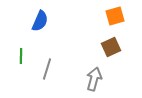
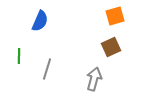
green line: moved 2 px left
